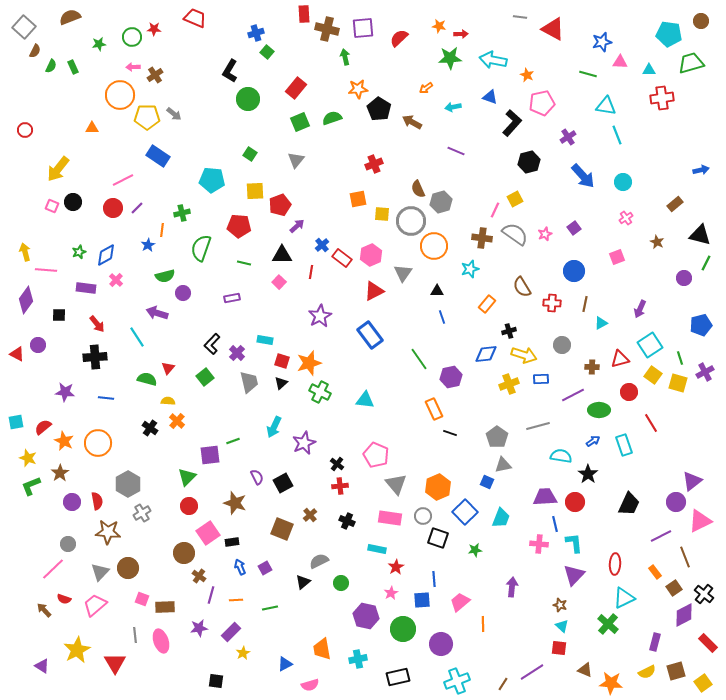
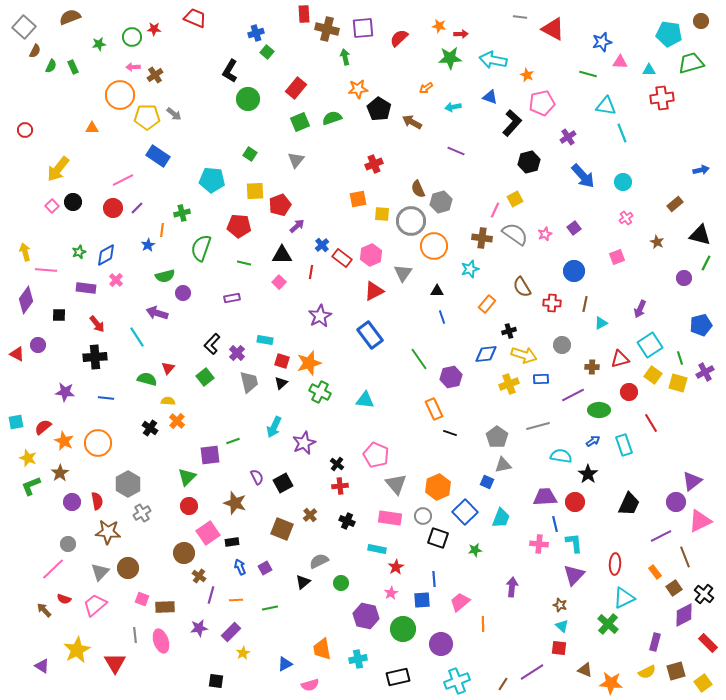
cyan line at (617, 135): moved 5 px right, 2 px up
pink square at (52, 206): rotated 24 degrees clockwise
